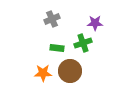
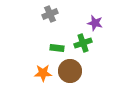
gray cross: moved 2 px left, 5 px up
purple star: rotated 14 degrees clockwise
